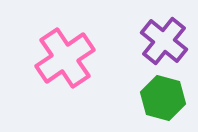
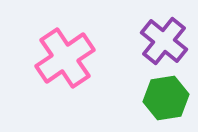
green hexagon: moved 3 px right; rotated 24 degrees counterclockwise
